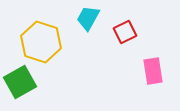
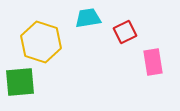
cyan trapezoid: rotated 52 degrees clockwise
pink rectangle: moved 9 px up
green square: rotated 24 degrees clockwise
